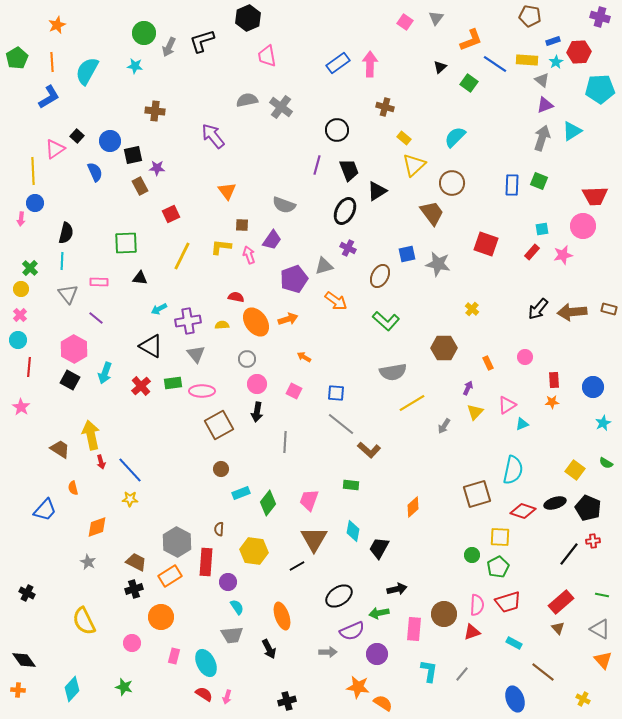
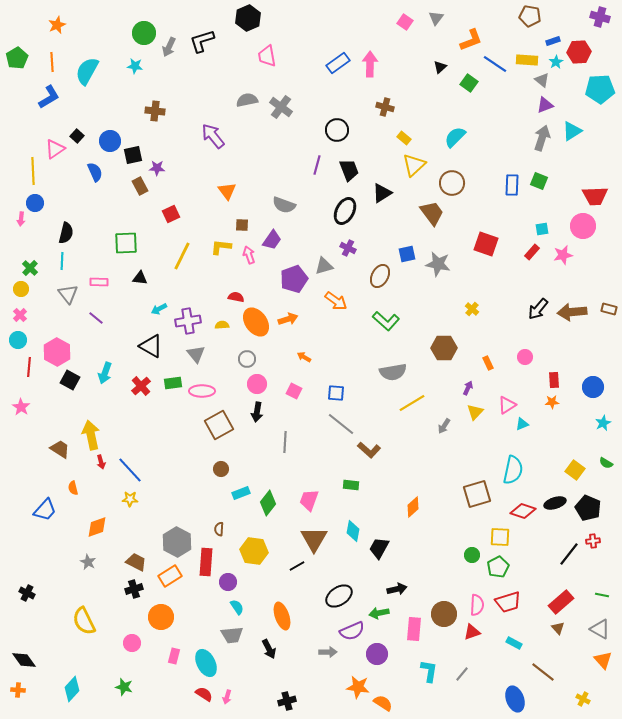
black triangle at (377, 191): moved 5 px right, 2 px down
pink hexagon at (74, 349): moved 17 px left, 3 px down
